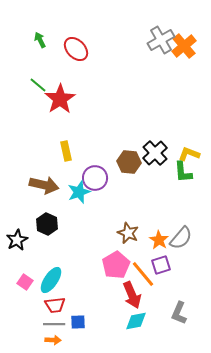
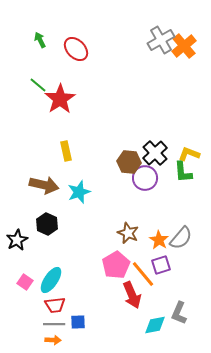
purple circle: moved 50 px right
cyan diamond: moved 19 px right, 4 px down
